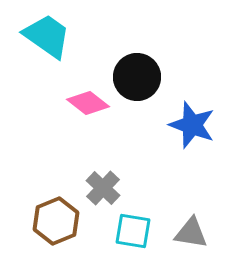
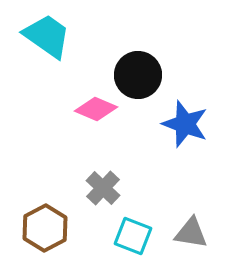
black circle: moved 1 px right, 2 px up
pink diamond: moved 8 px right, 6 px down; rotated 15 degrees counterclockwise
blue star: moved 7 px left, 1 px up
brown hexagon: moved 11 px left, 7 px down; rotated 6 degrees counterclockwise
cyan square: moved 5 px down; rotated 12 degrees clockwise
